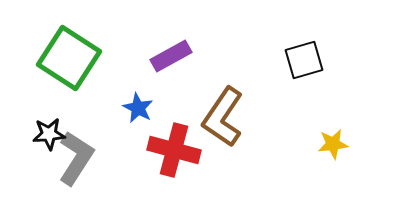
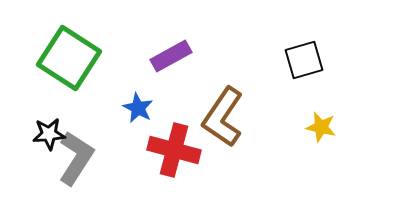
yellow star: moved 12 px left, 17 px up; rotated 20 degrees clockwise
